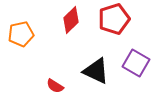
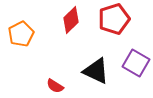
orange pentagon: rotated 15 degrees counterclockwise
